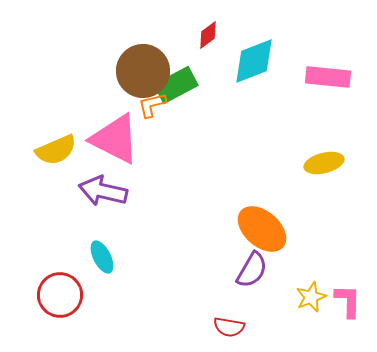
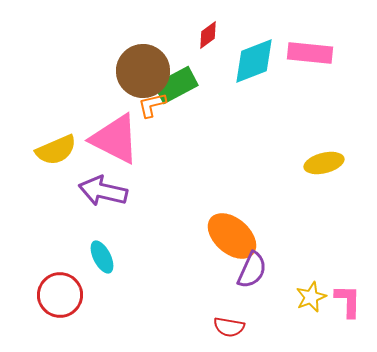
pink rectangle: moved 18 px left, 24 px up
orange ellipse: moved 30 px left, 7 px down
purple semicircle: rotated 6 degrees counterclockwise
